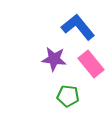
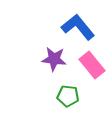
pink rectangle: moved 1 px right, 1 px down
